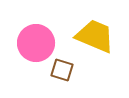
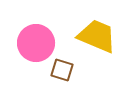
yellow trapezoid: moved 2 px right
